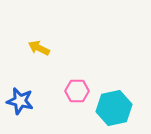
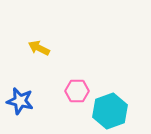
cyan hexagon: moved 4 px left, 3 px down; rotated 8 degrees counterclockwise
